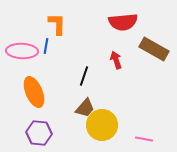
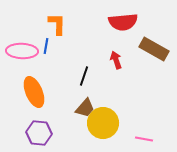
yellow circle: moved 1 px right, 2 px up
